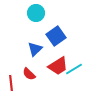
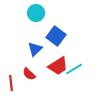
blue square: rotated 18 degrees counterclockwise
